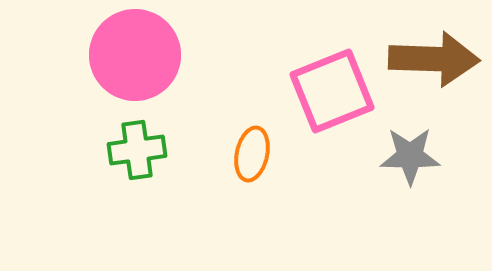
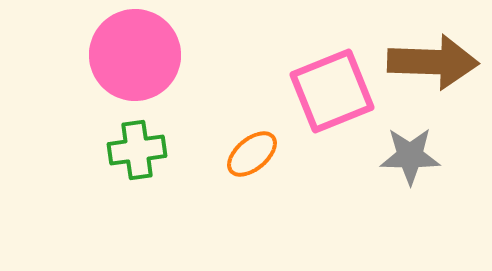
brown arrow: moved 1 px left, 3 px down
orange ellipse: rotated 38 degrees clockwise
